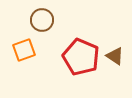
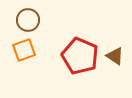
brown circle: moved 14 px left
red pentagon: moved 1 px left, 1 px up
